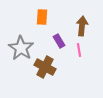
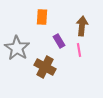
gray star: moved 4 px left
